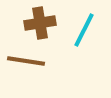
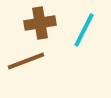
brown line: rotated 30 degrees counterclockwise
